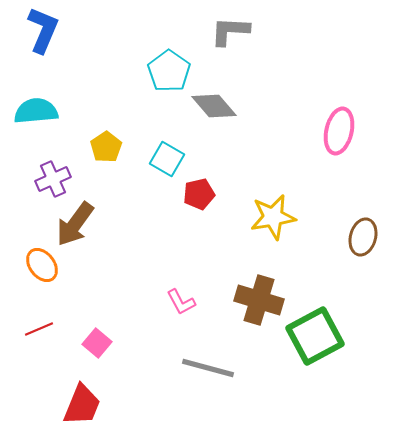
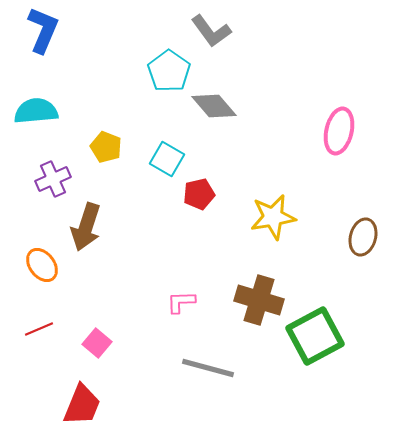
gray L-shape: moved 19 px left; rotated 129 degrees counterclockwise
yellow pentagon: rotated 16 degrees counterclockwise
brown arrow: moved 11 px right, 3 px down; rotated 18 degrees counterclockwise
pink L-shape: rotated 116 degrees clockwise
